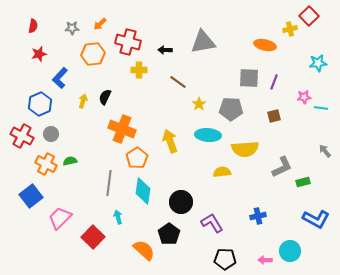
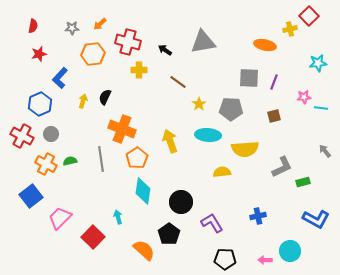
black arrow at (165, 50): rotated 32 degrees clockwise
gray line at (109, 183): moved 8 px left, 24 px up; rotated 15 degrees counterclockwise
